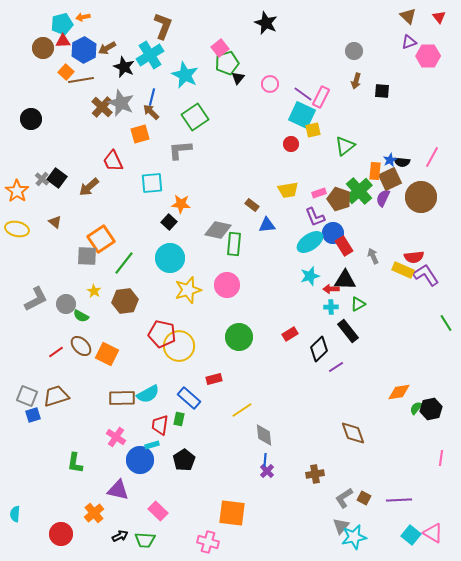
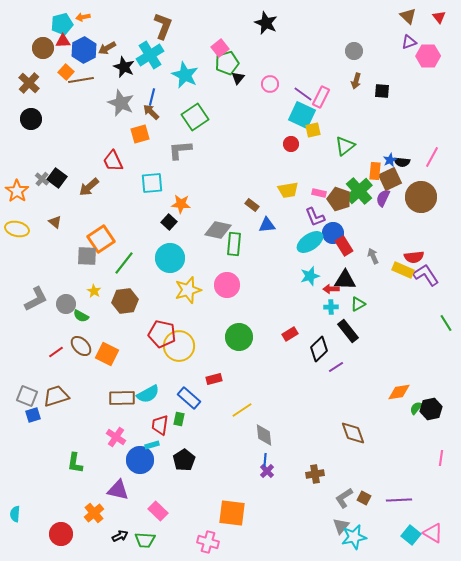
brown cross at (102, 107): moved 73 px left, 24 px up
pink rectangle at (319, 193): rotated 32 degrees clockwise
